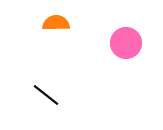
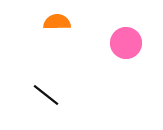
orange semicircle: moved 1 px right, 1 px up
